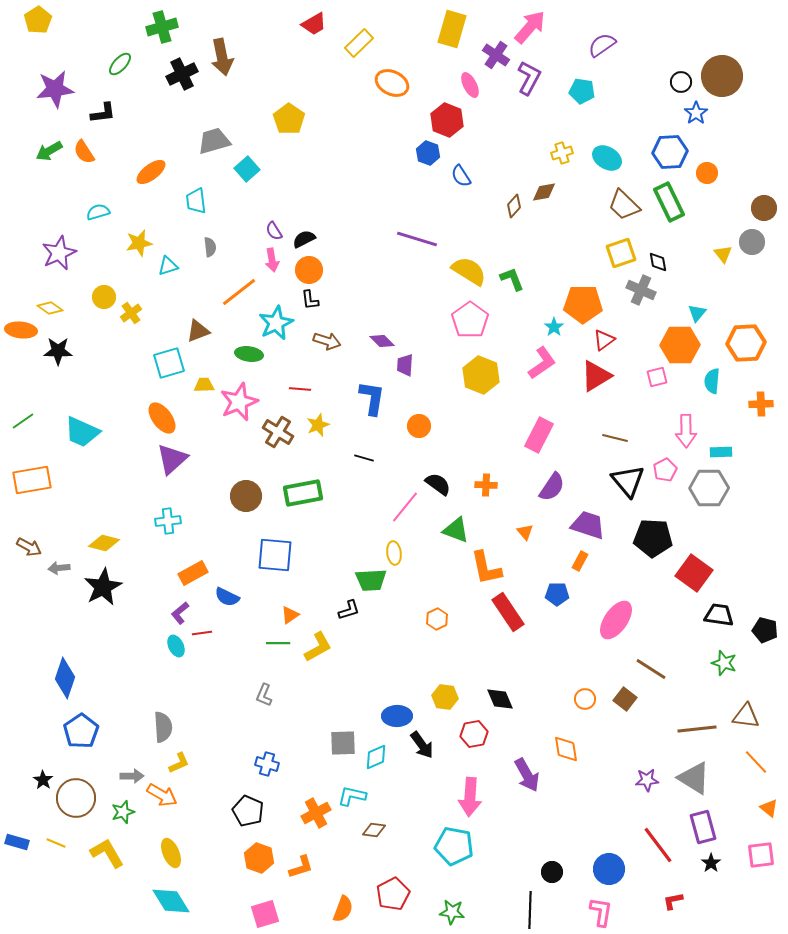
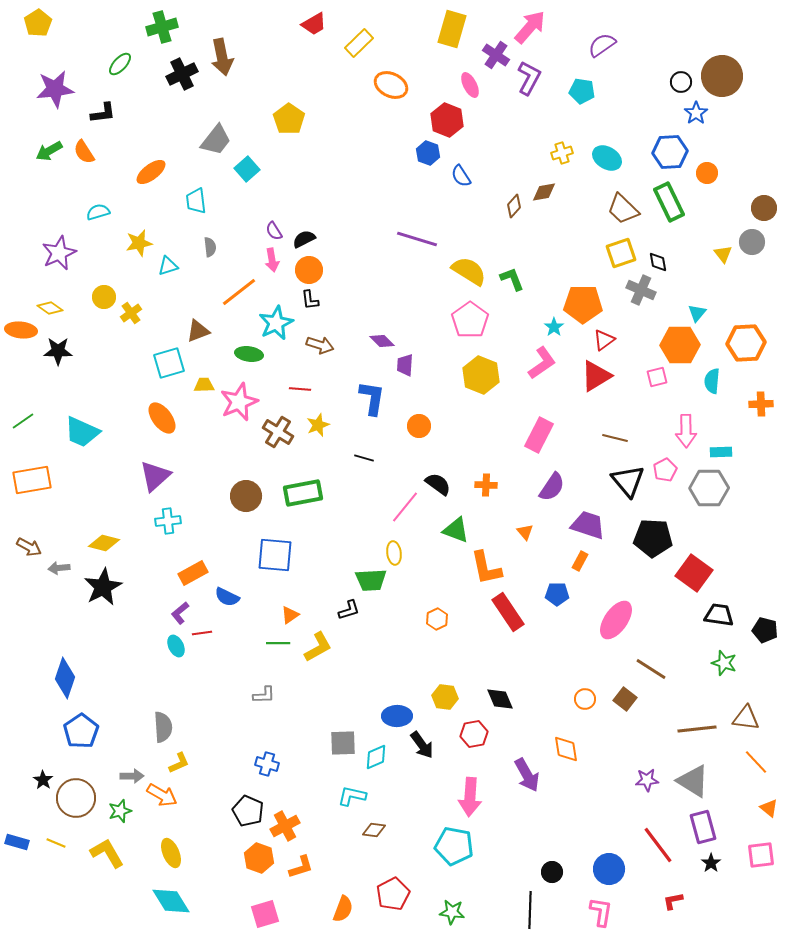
yellow pentagon at (38, 20): moved 3 px down
orange ellipse at (392, 83): moved 1 px left, 2 px down
gray trapezoid at (214, 141): moved 2 px right, 1 px up; rotated 144 degrees clockwise
brown trapezoid at (624, 205): moved 1 px left, 4 px down
brown arrow at (327, 341): moved 7 px left, 4 px down
purple triangle at (172, 459): moved 17 px left, 17 px down
gray L-shape at (264, 695): rotated 115 degrees counterclockwise
brown triangle at (746, 716): moved 2 px down
gray triangle at (694, 778): moved 1 px left, 3 px down
green star at (123, 812): moved 3 px left, 1 px up
orange cross at (316, 813): moved 31 px left, 13 px down
